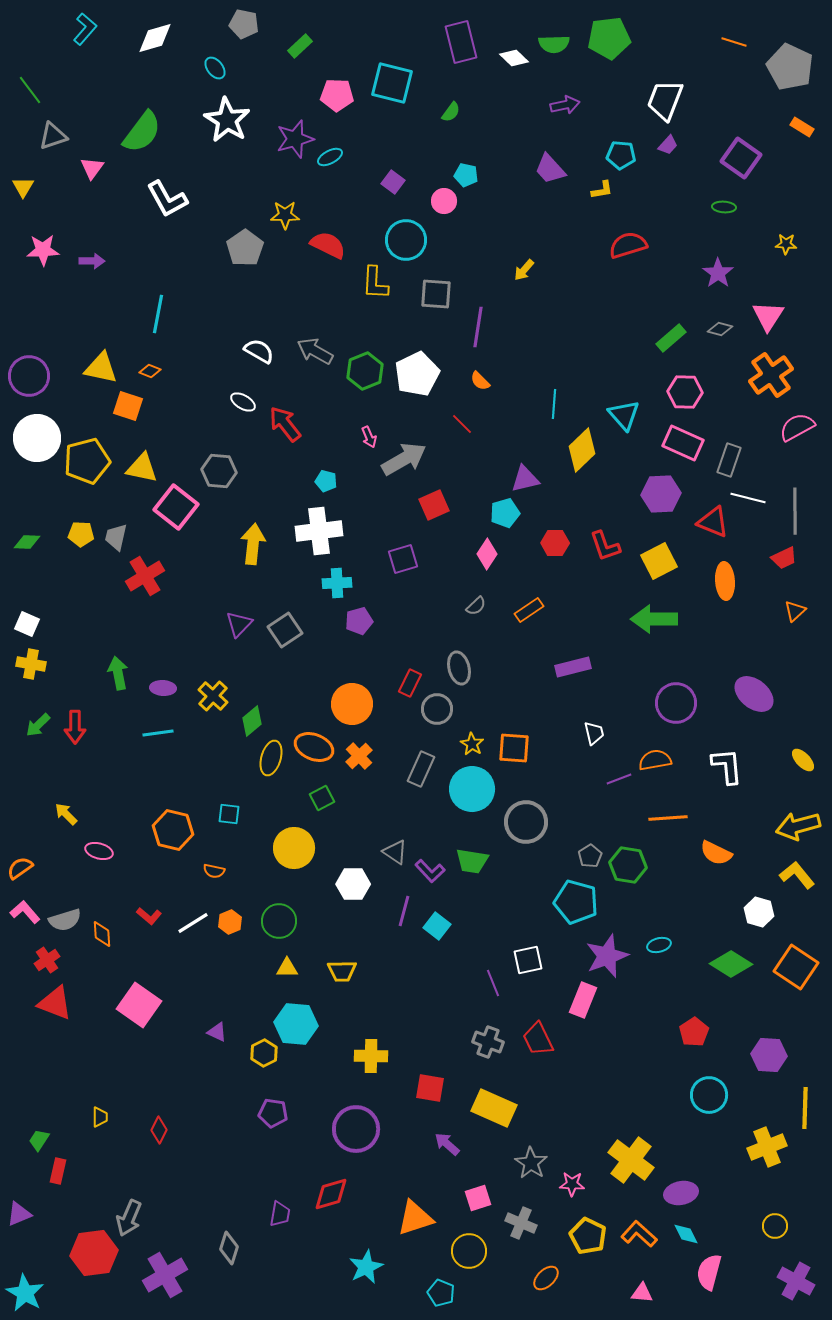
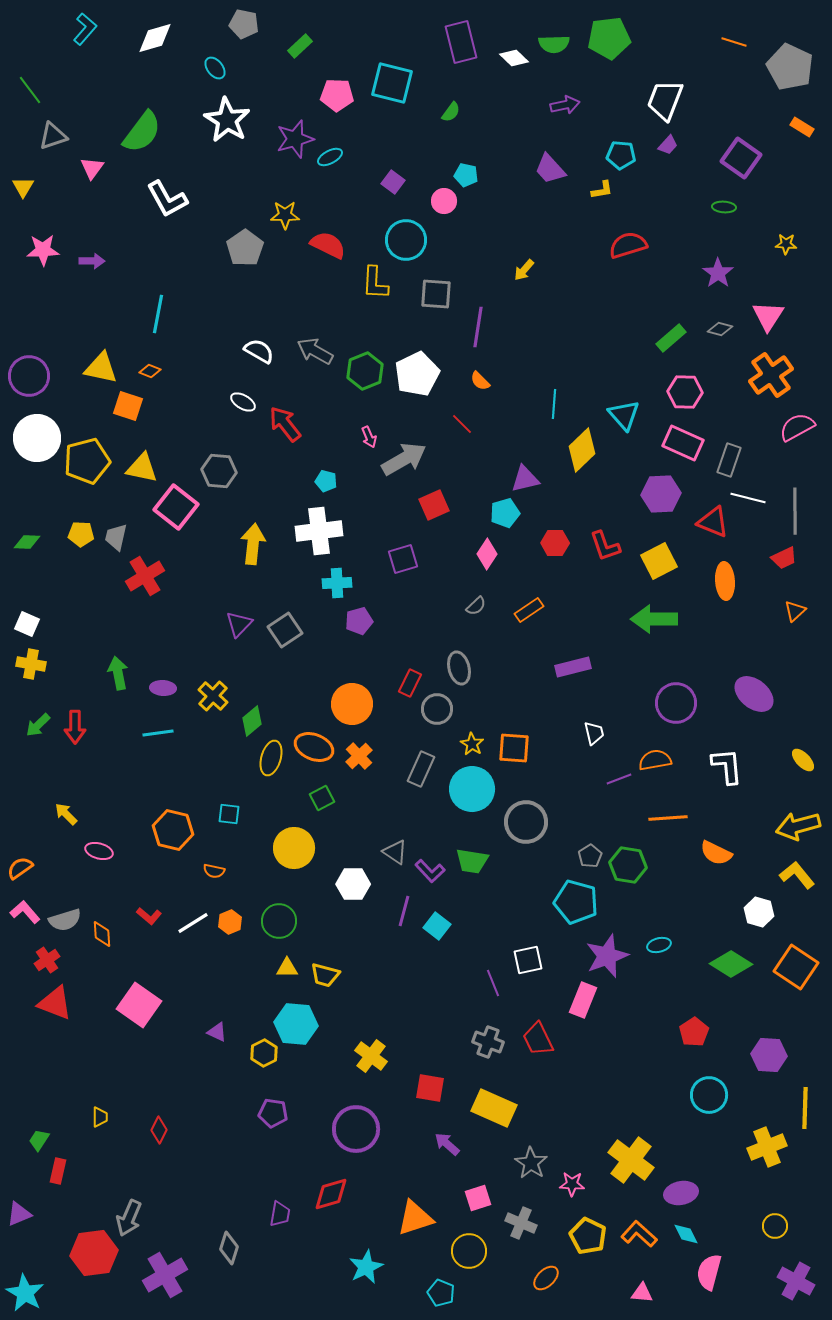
yellow trapezoid at (342, 971): moved 17 px left, 4 px down; rotated 16 degrees clockwise
yellow cross at (371, 1056): rotated 36 degrees clockwise
